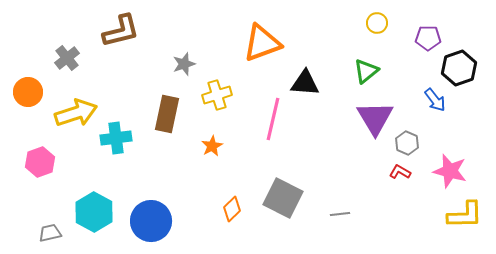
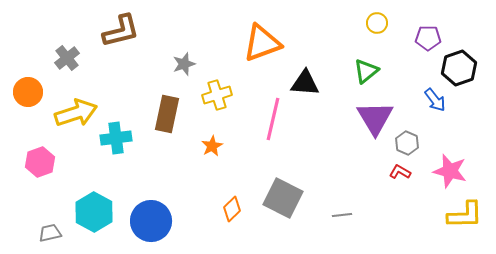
gray line: moved 2 px right, 1 px down
